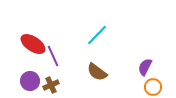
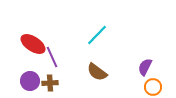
purple line: moved 1 px left, 1 px down
brown cross: moved 1 px left, 2 px up; rotated 21 degrees clockwise
